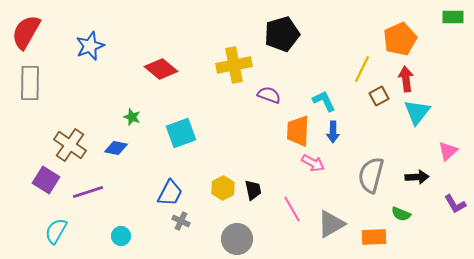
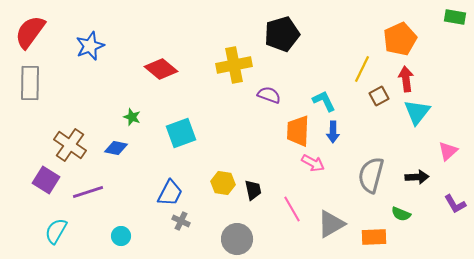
green rectangle: moved 2 px right; rotated 10 degrees clockwise
red semicircle: moved 4 px right; rotated 6 degrees clockwise
yellow hexagon: moved 5 px up; rotated 25 degrees counterclockwise
